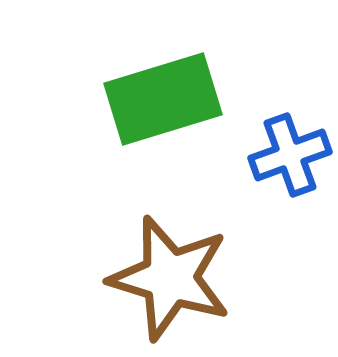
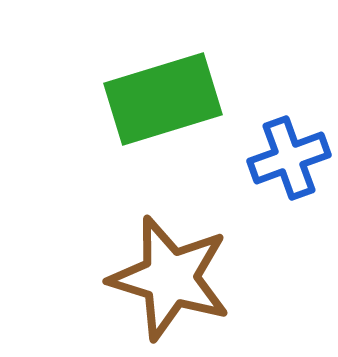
blue cross: moved 1 px left, 3 px down
